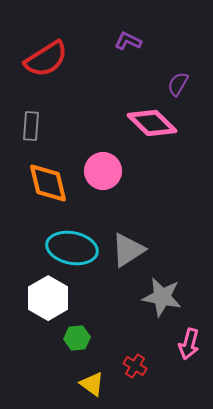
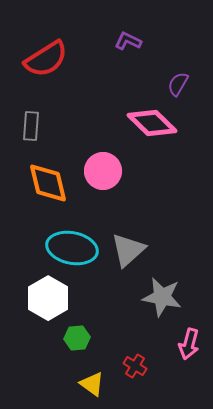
gray triangle: rotated 9 degrees counterclockwise
